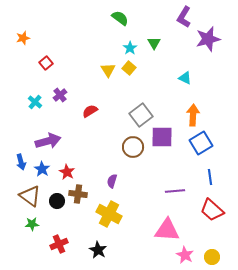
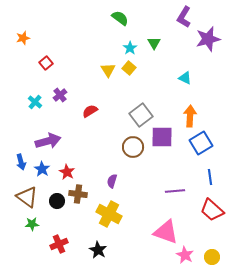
orange arrow: moved 3 px left, 1 px down
brown triangle: moved 3 px left, 1 px down
pink triangle: moved 1 px left, 2 px down; rotated 16 degrees clockwise
